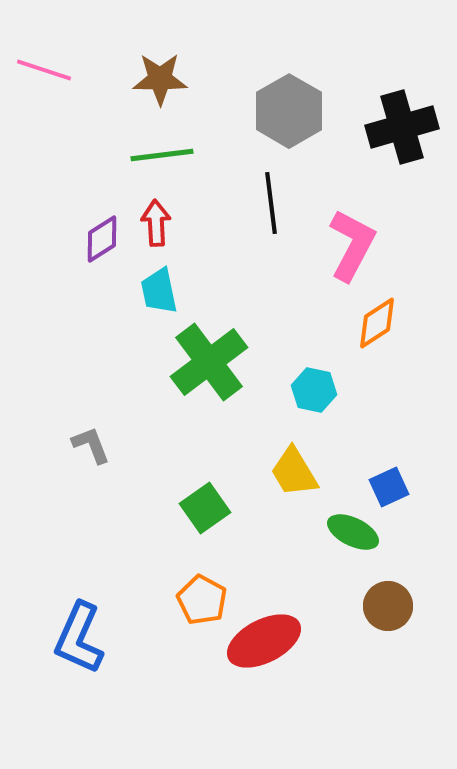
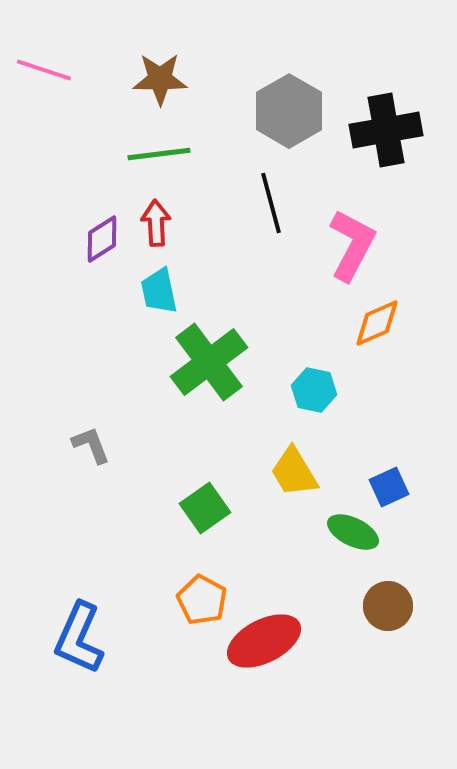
black cross: moved 16 px left, 3 px down; rotated 6 degrees clockwise
green line: moved 3 px left, 1 px up
black line: rotated 8 degrees counterclockwise
orange diamond: rotated 10 degrees clockwise
